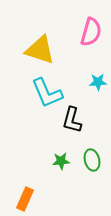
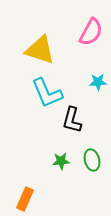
pink semicircle: rotated 12 degrees clockwise
